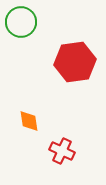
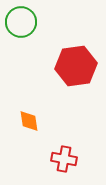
red hexagon: moved 1 px right, 4 px down
red cross: moved 2 px right, 8 px down; rotated 15 degrees counterclockwise
